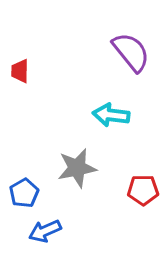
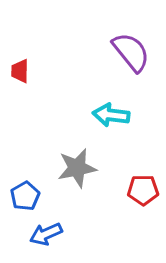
blue pentagon: moved 1 px right, 3 px down
blue arrow: moved 1 px right, 3 px down
